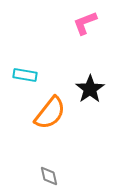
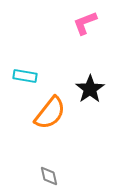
cyan rectangle: moved 1 px down
